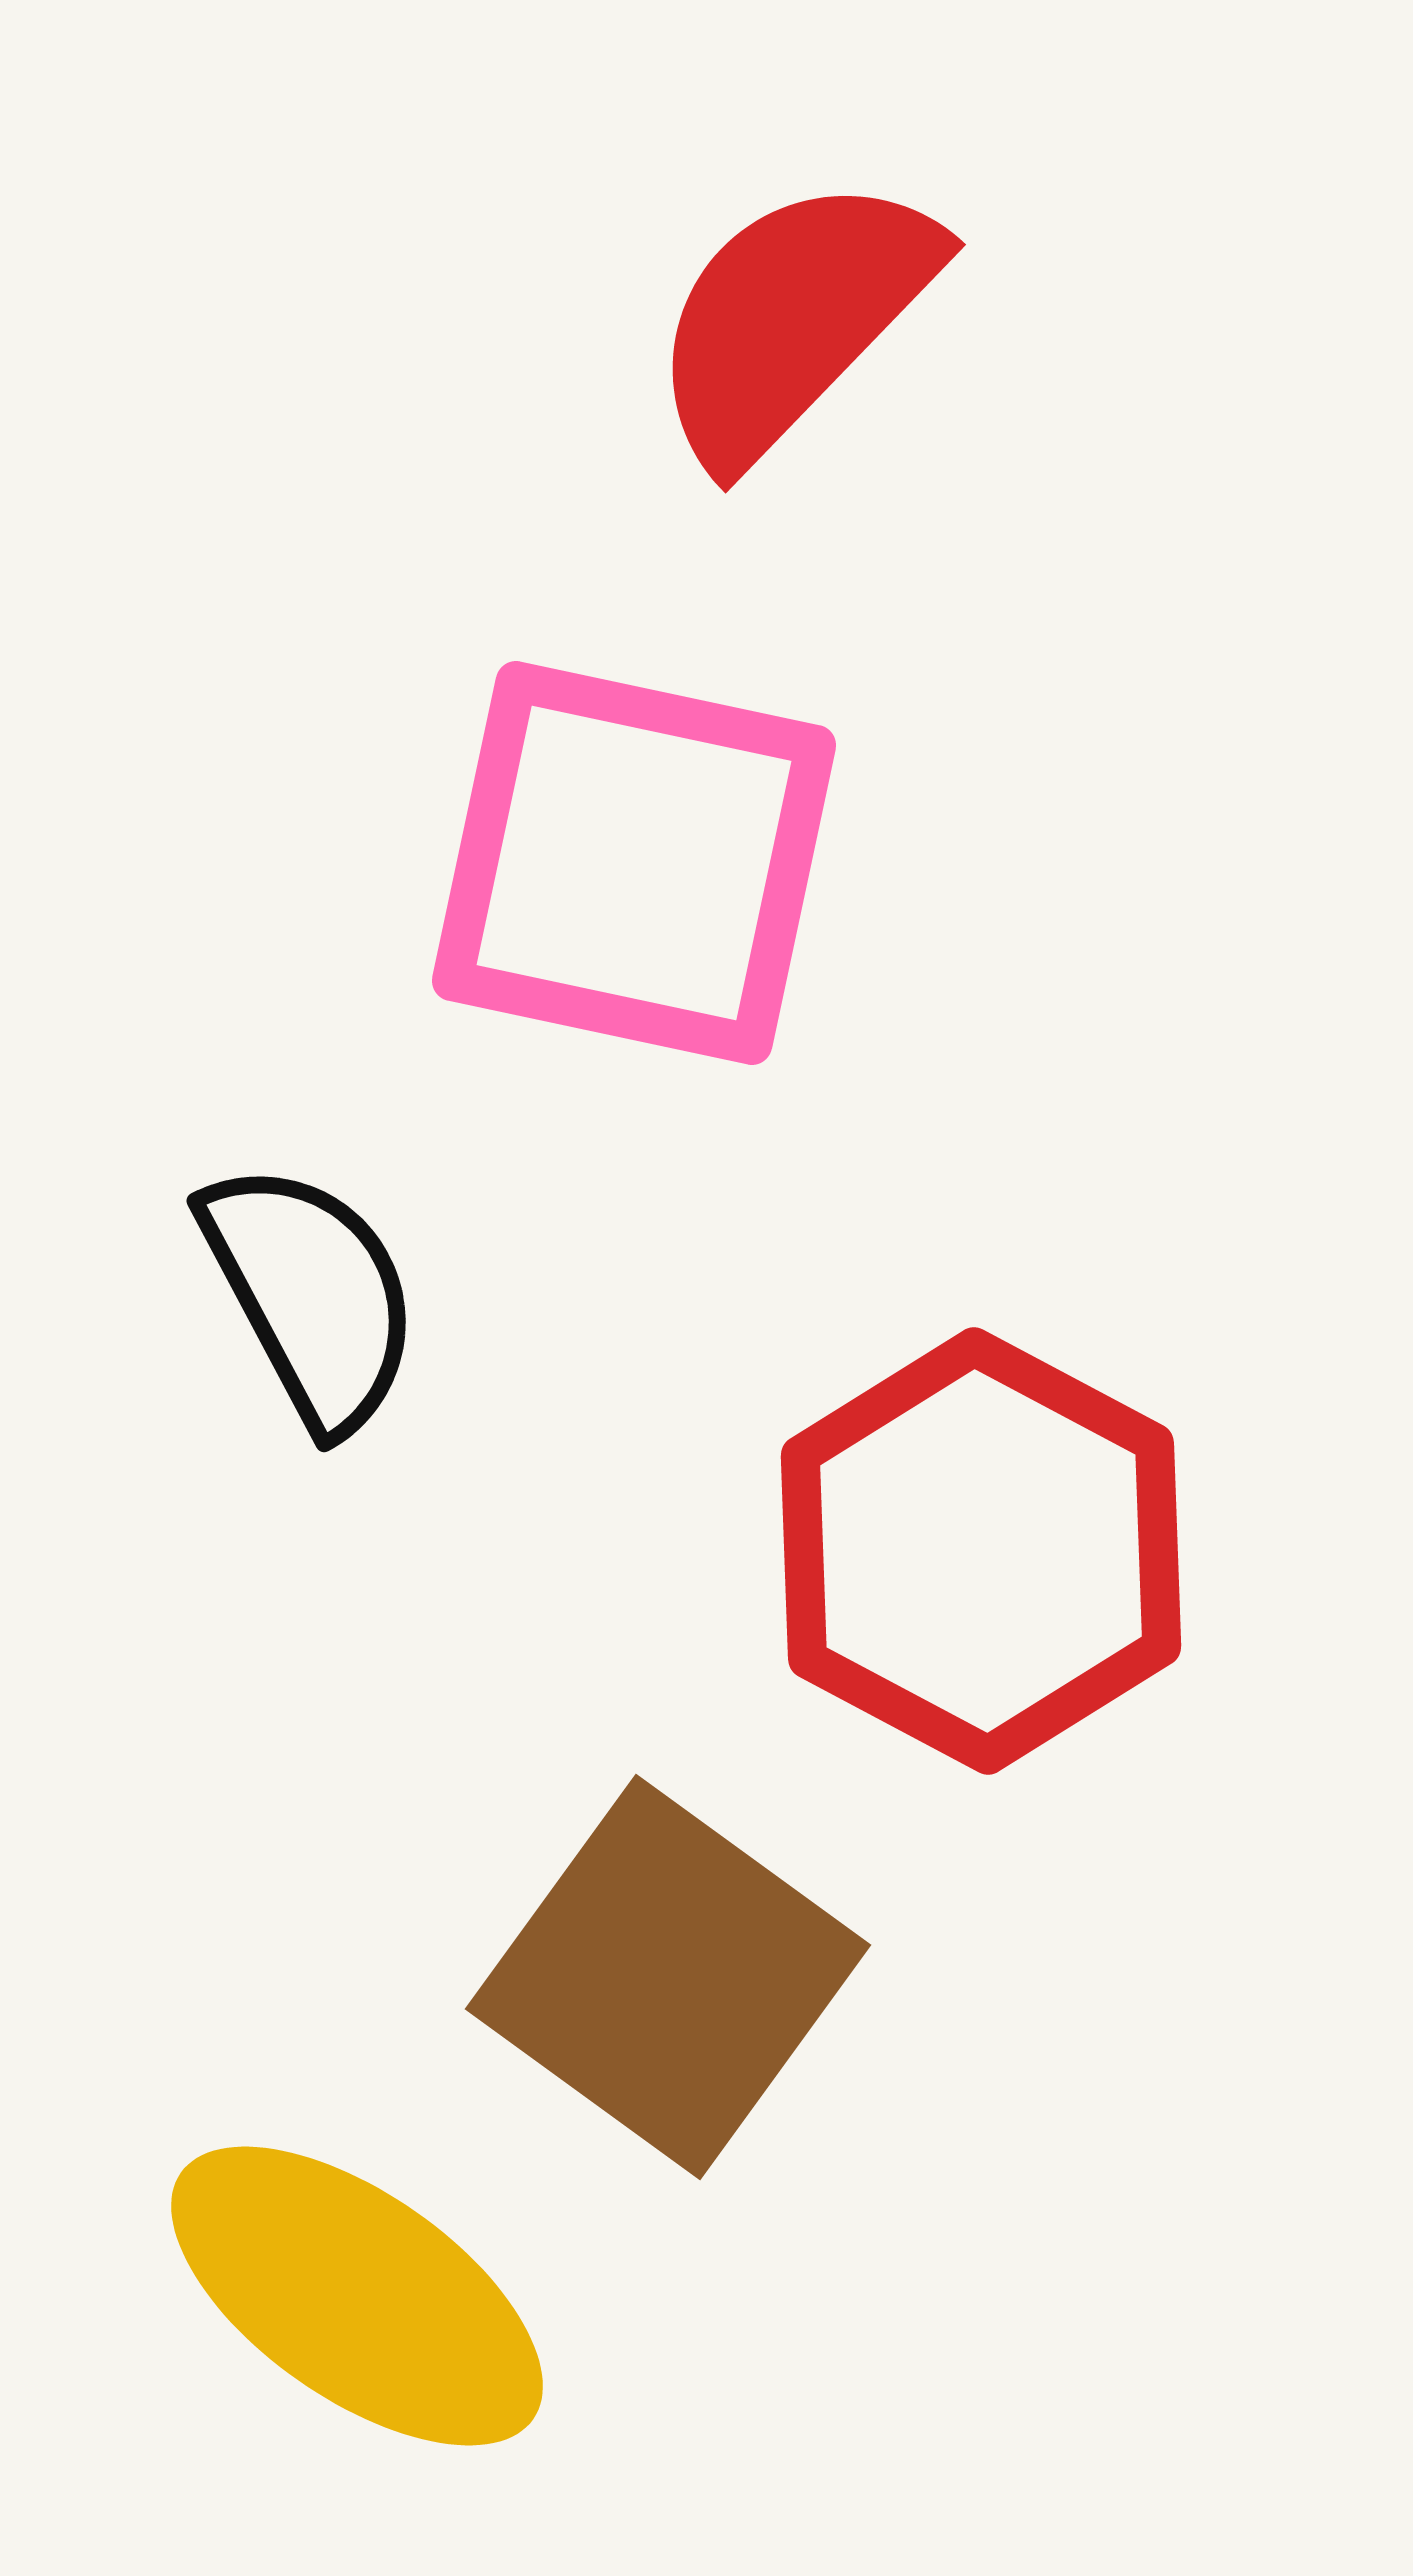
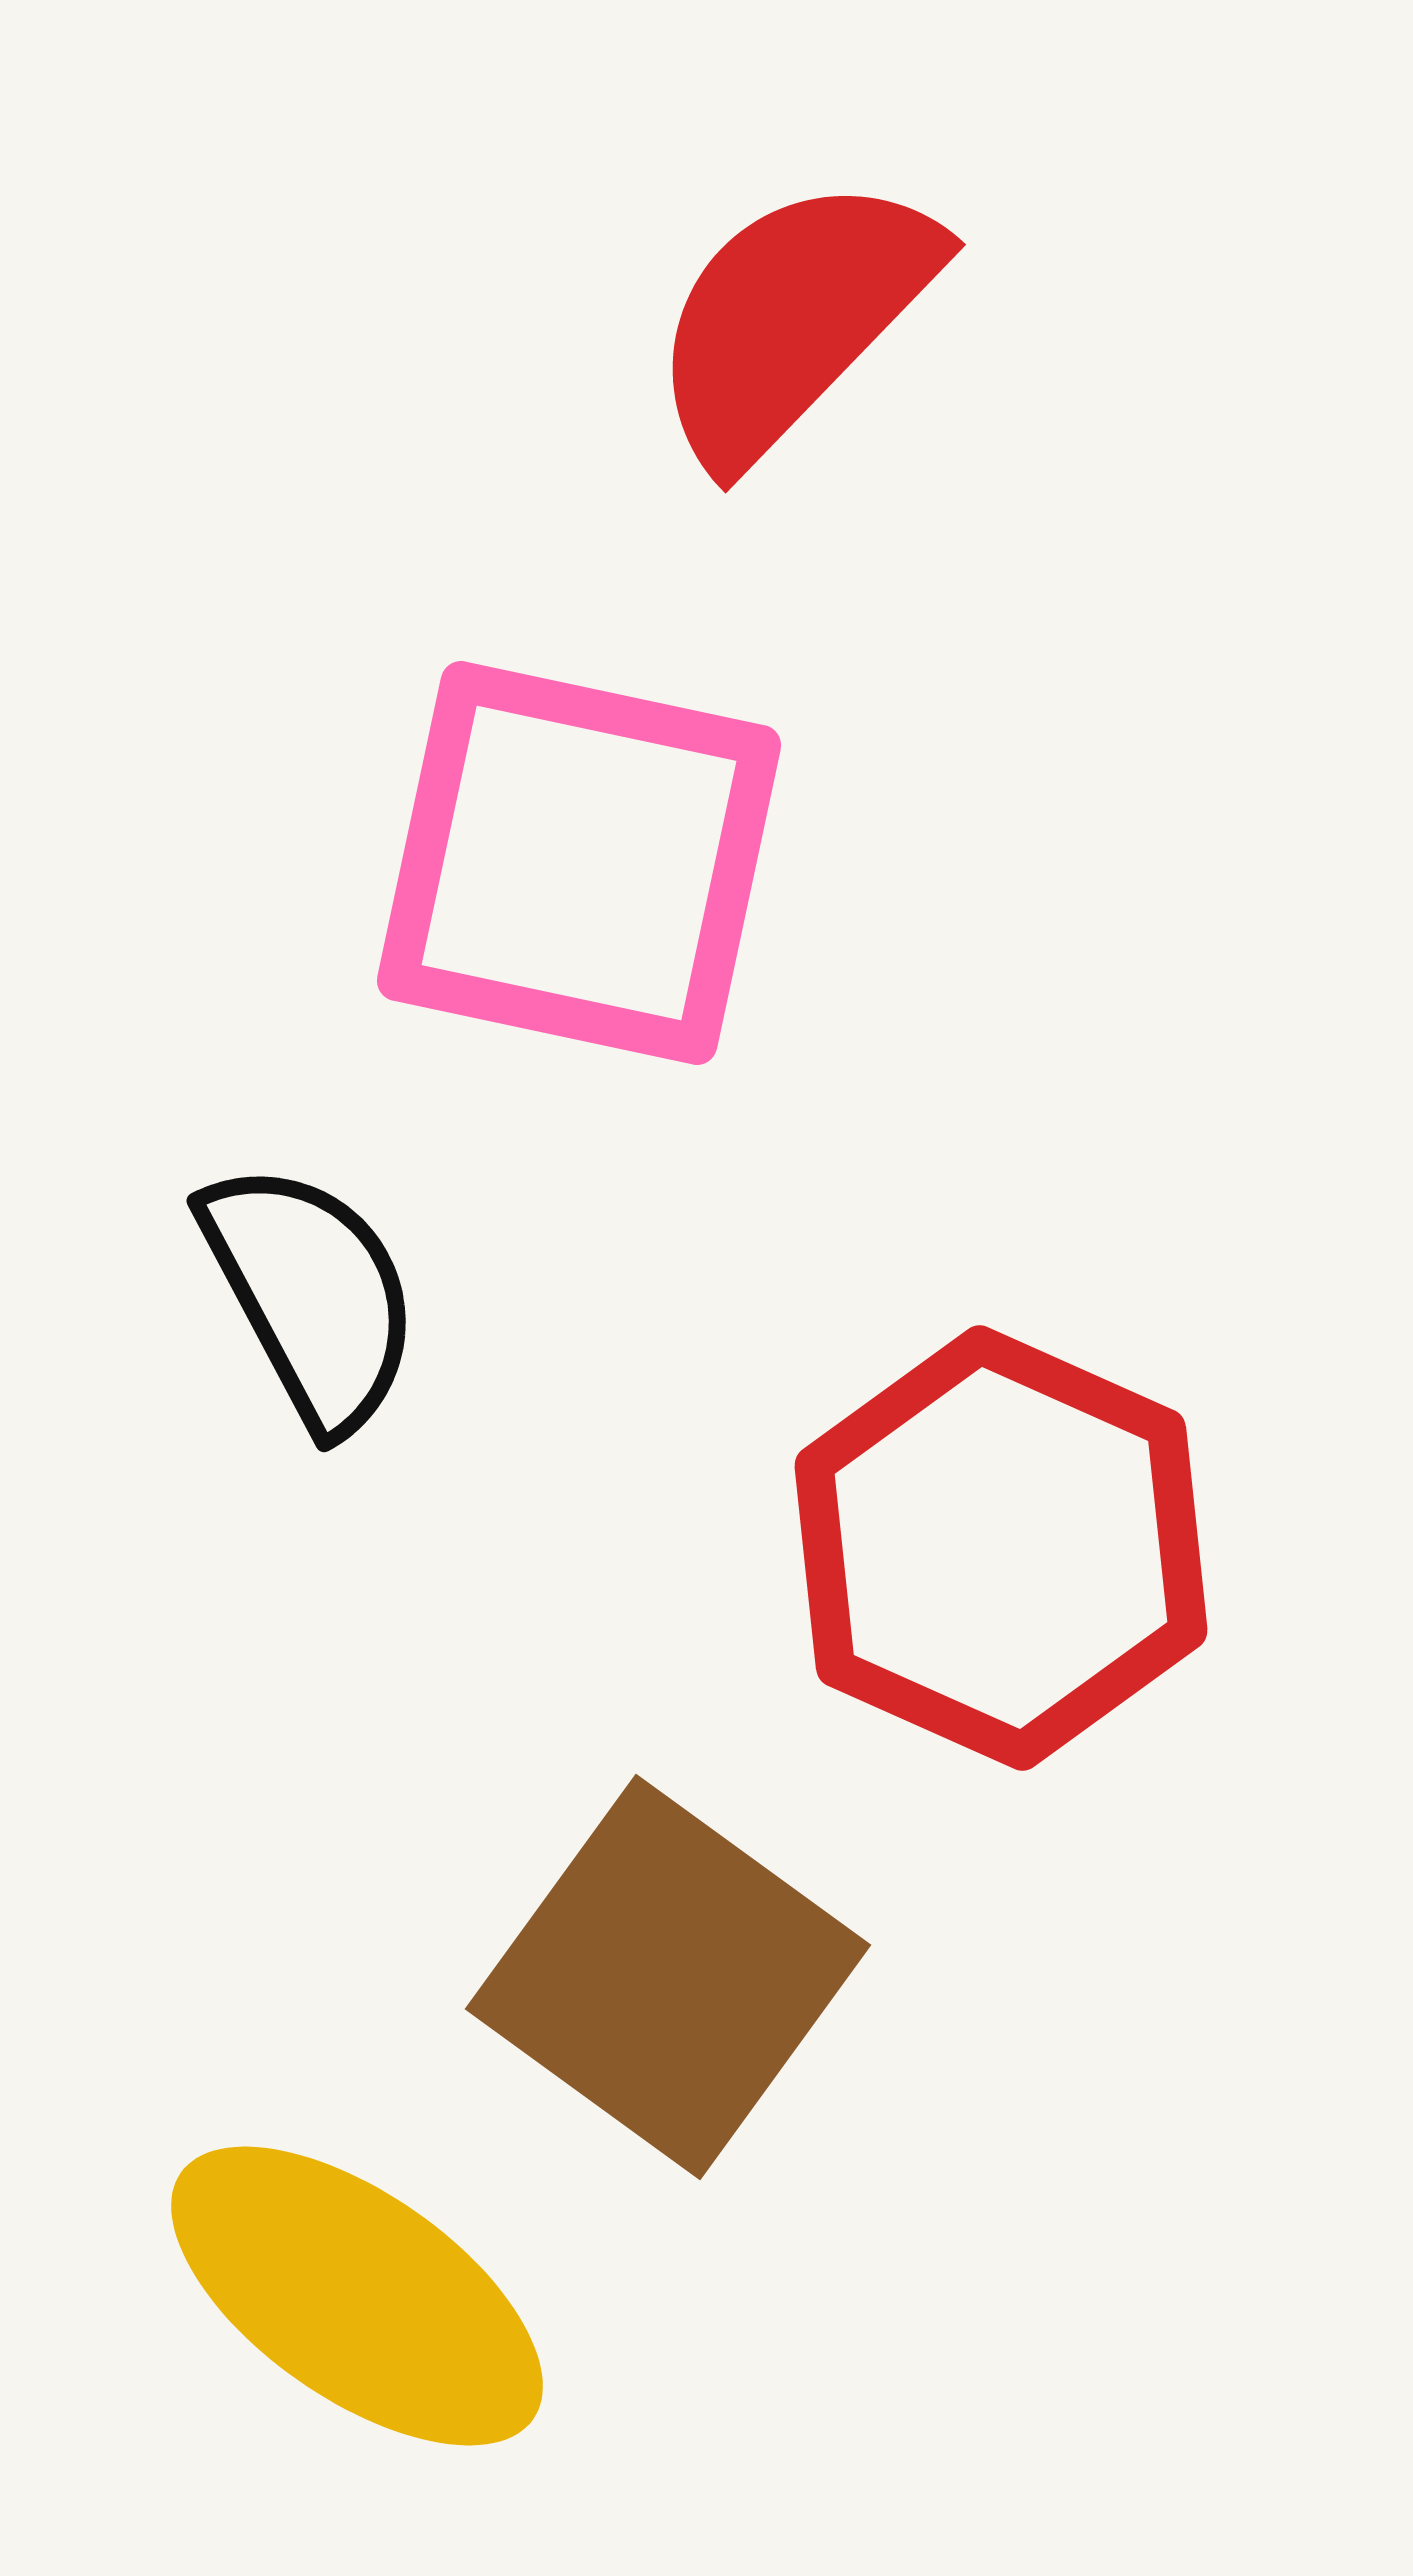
pink square: moved 55 px left
red hexagon: moved 20 px right, 3 px up; rotated 4 degrees counterclockwise
